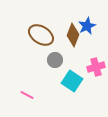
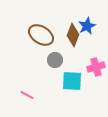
cyan square: rotated 30 degrees counterclockwise
